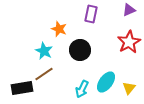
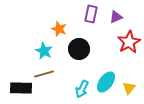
purple triangle: moved 13 px left, 7 px down
black circle: moved 1 px left, 1 px up
brown line: rotated 18 degrees clockwise
black rectangle: moved 1 px left; rotated 10 degrees clockwise
